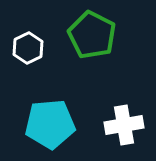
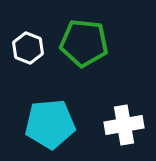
green pentagon: moved 8 px left, 8 px down; rotated 21 degrees counterclockwise
white hexagon: rotated 12 degrees counterclockwise
